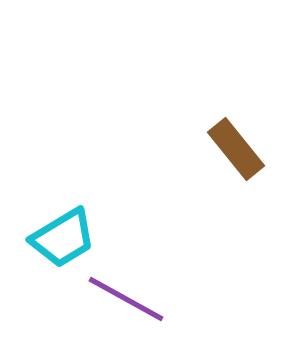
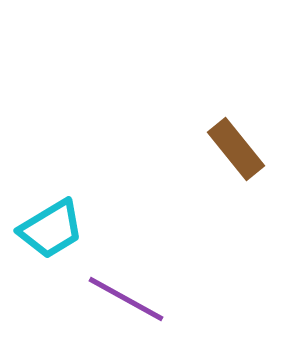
cyan trapezoid: moved 12 px left, 9 px up
